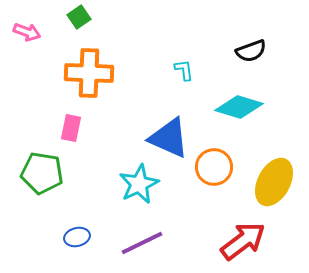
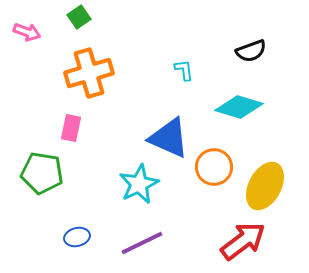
orange cross: rotated 18 degrees counterclockwise
yellow ellipse: moved 9 px left, 4 px down
